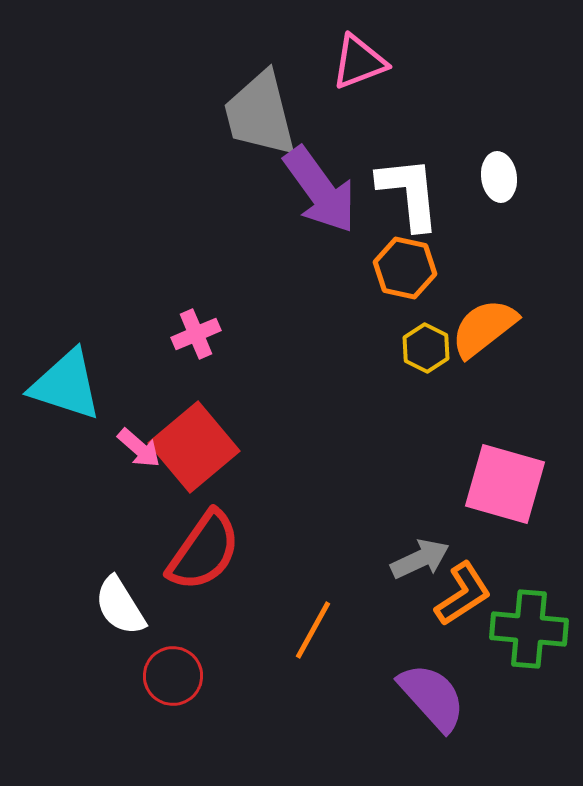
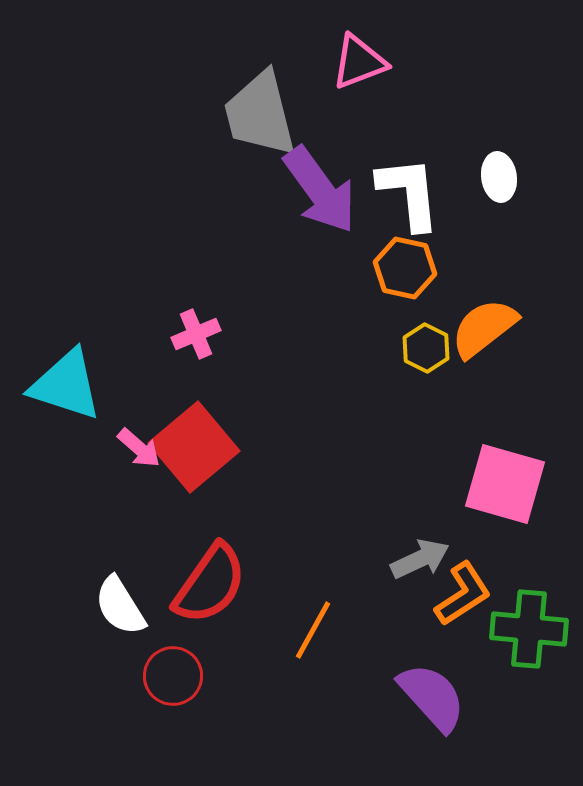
red semicircle: moved 6 px right, 33 px down
